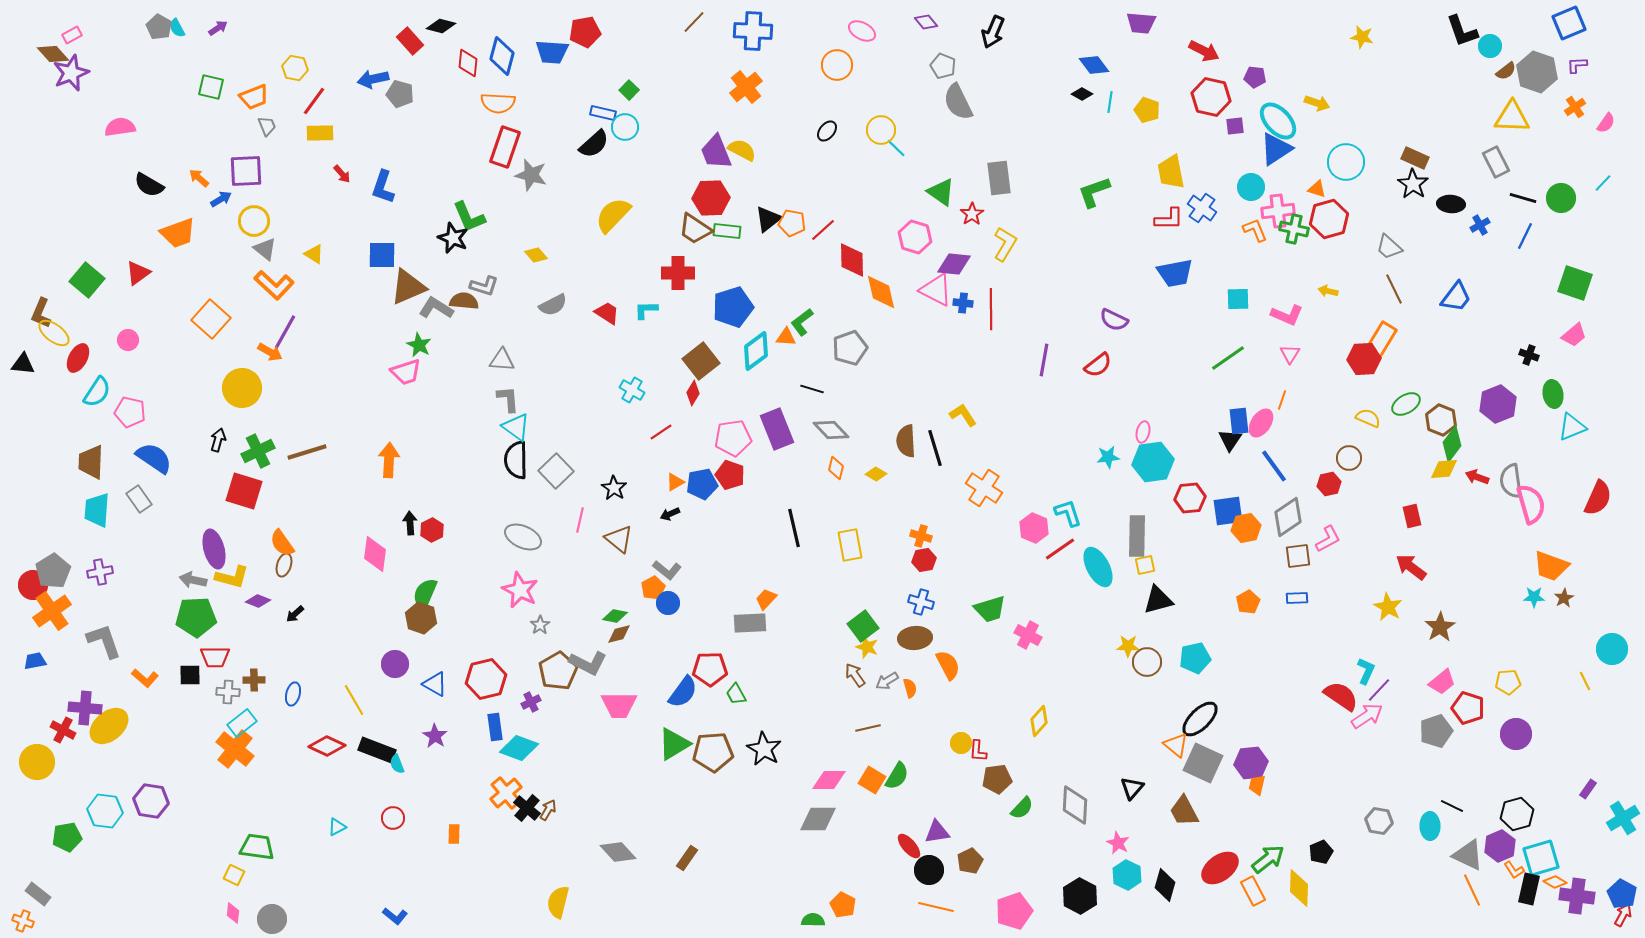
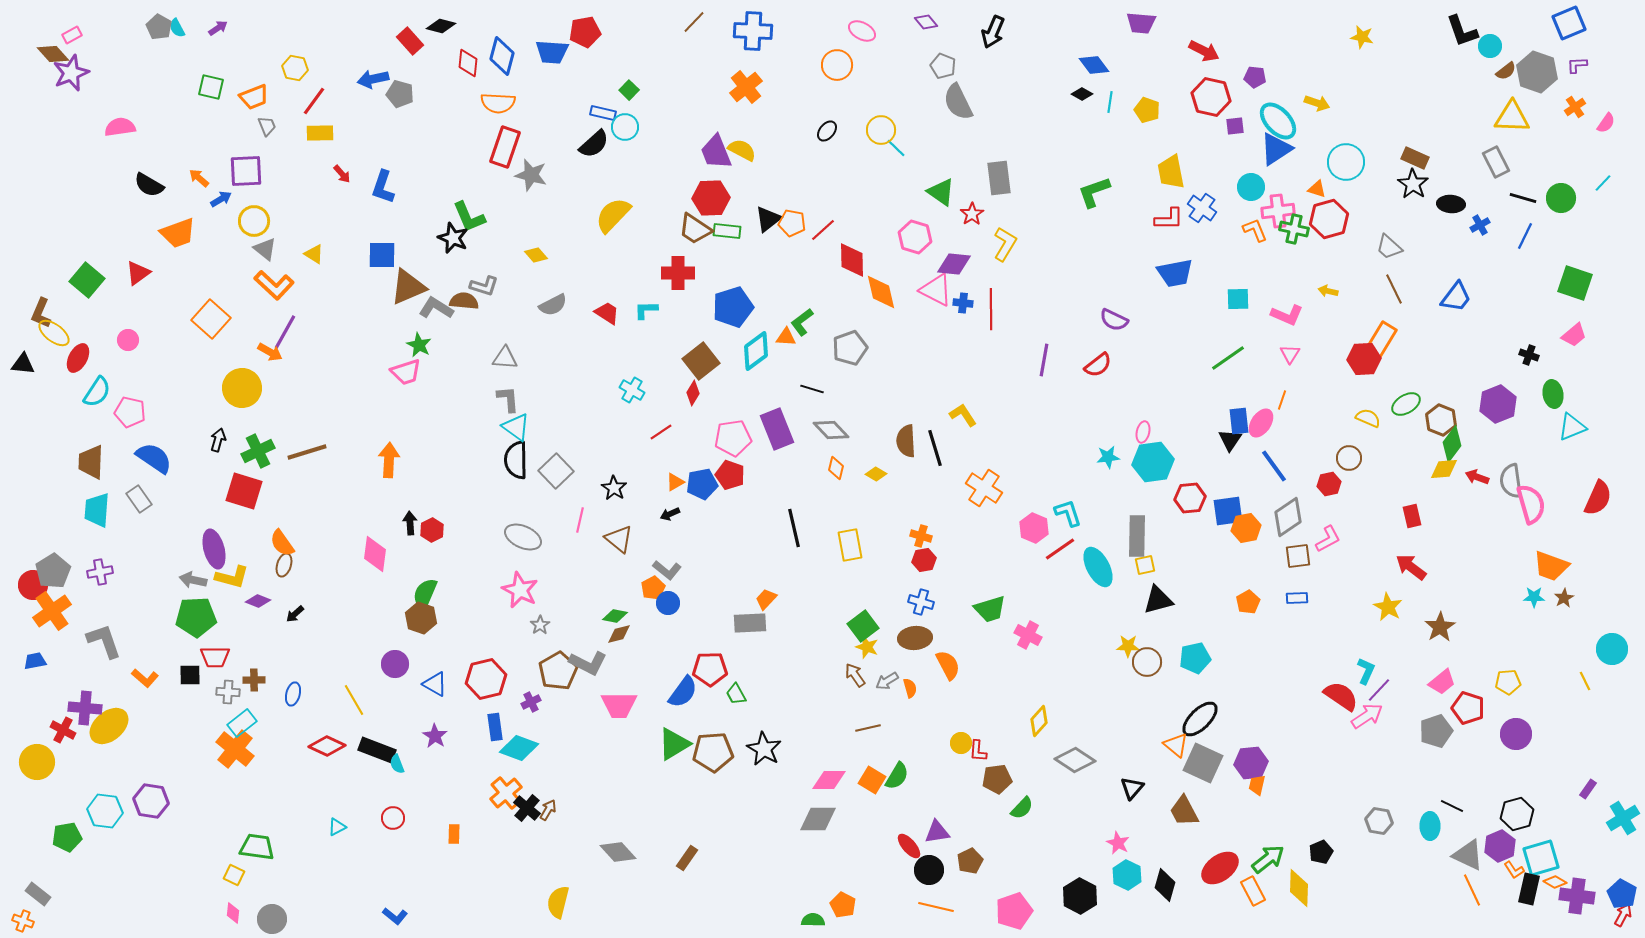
gray triangle at (502, 360): moved 3 px right, 2 px up
gray diamond at (1075, 805): moved 45 px up; rotated 60 degrees counterclockwise
